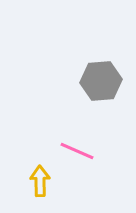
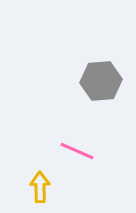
yellow arrow: moved 6 px down
